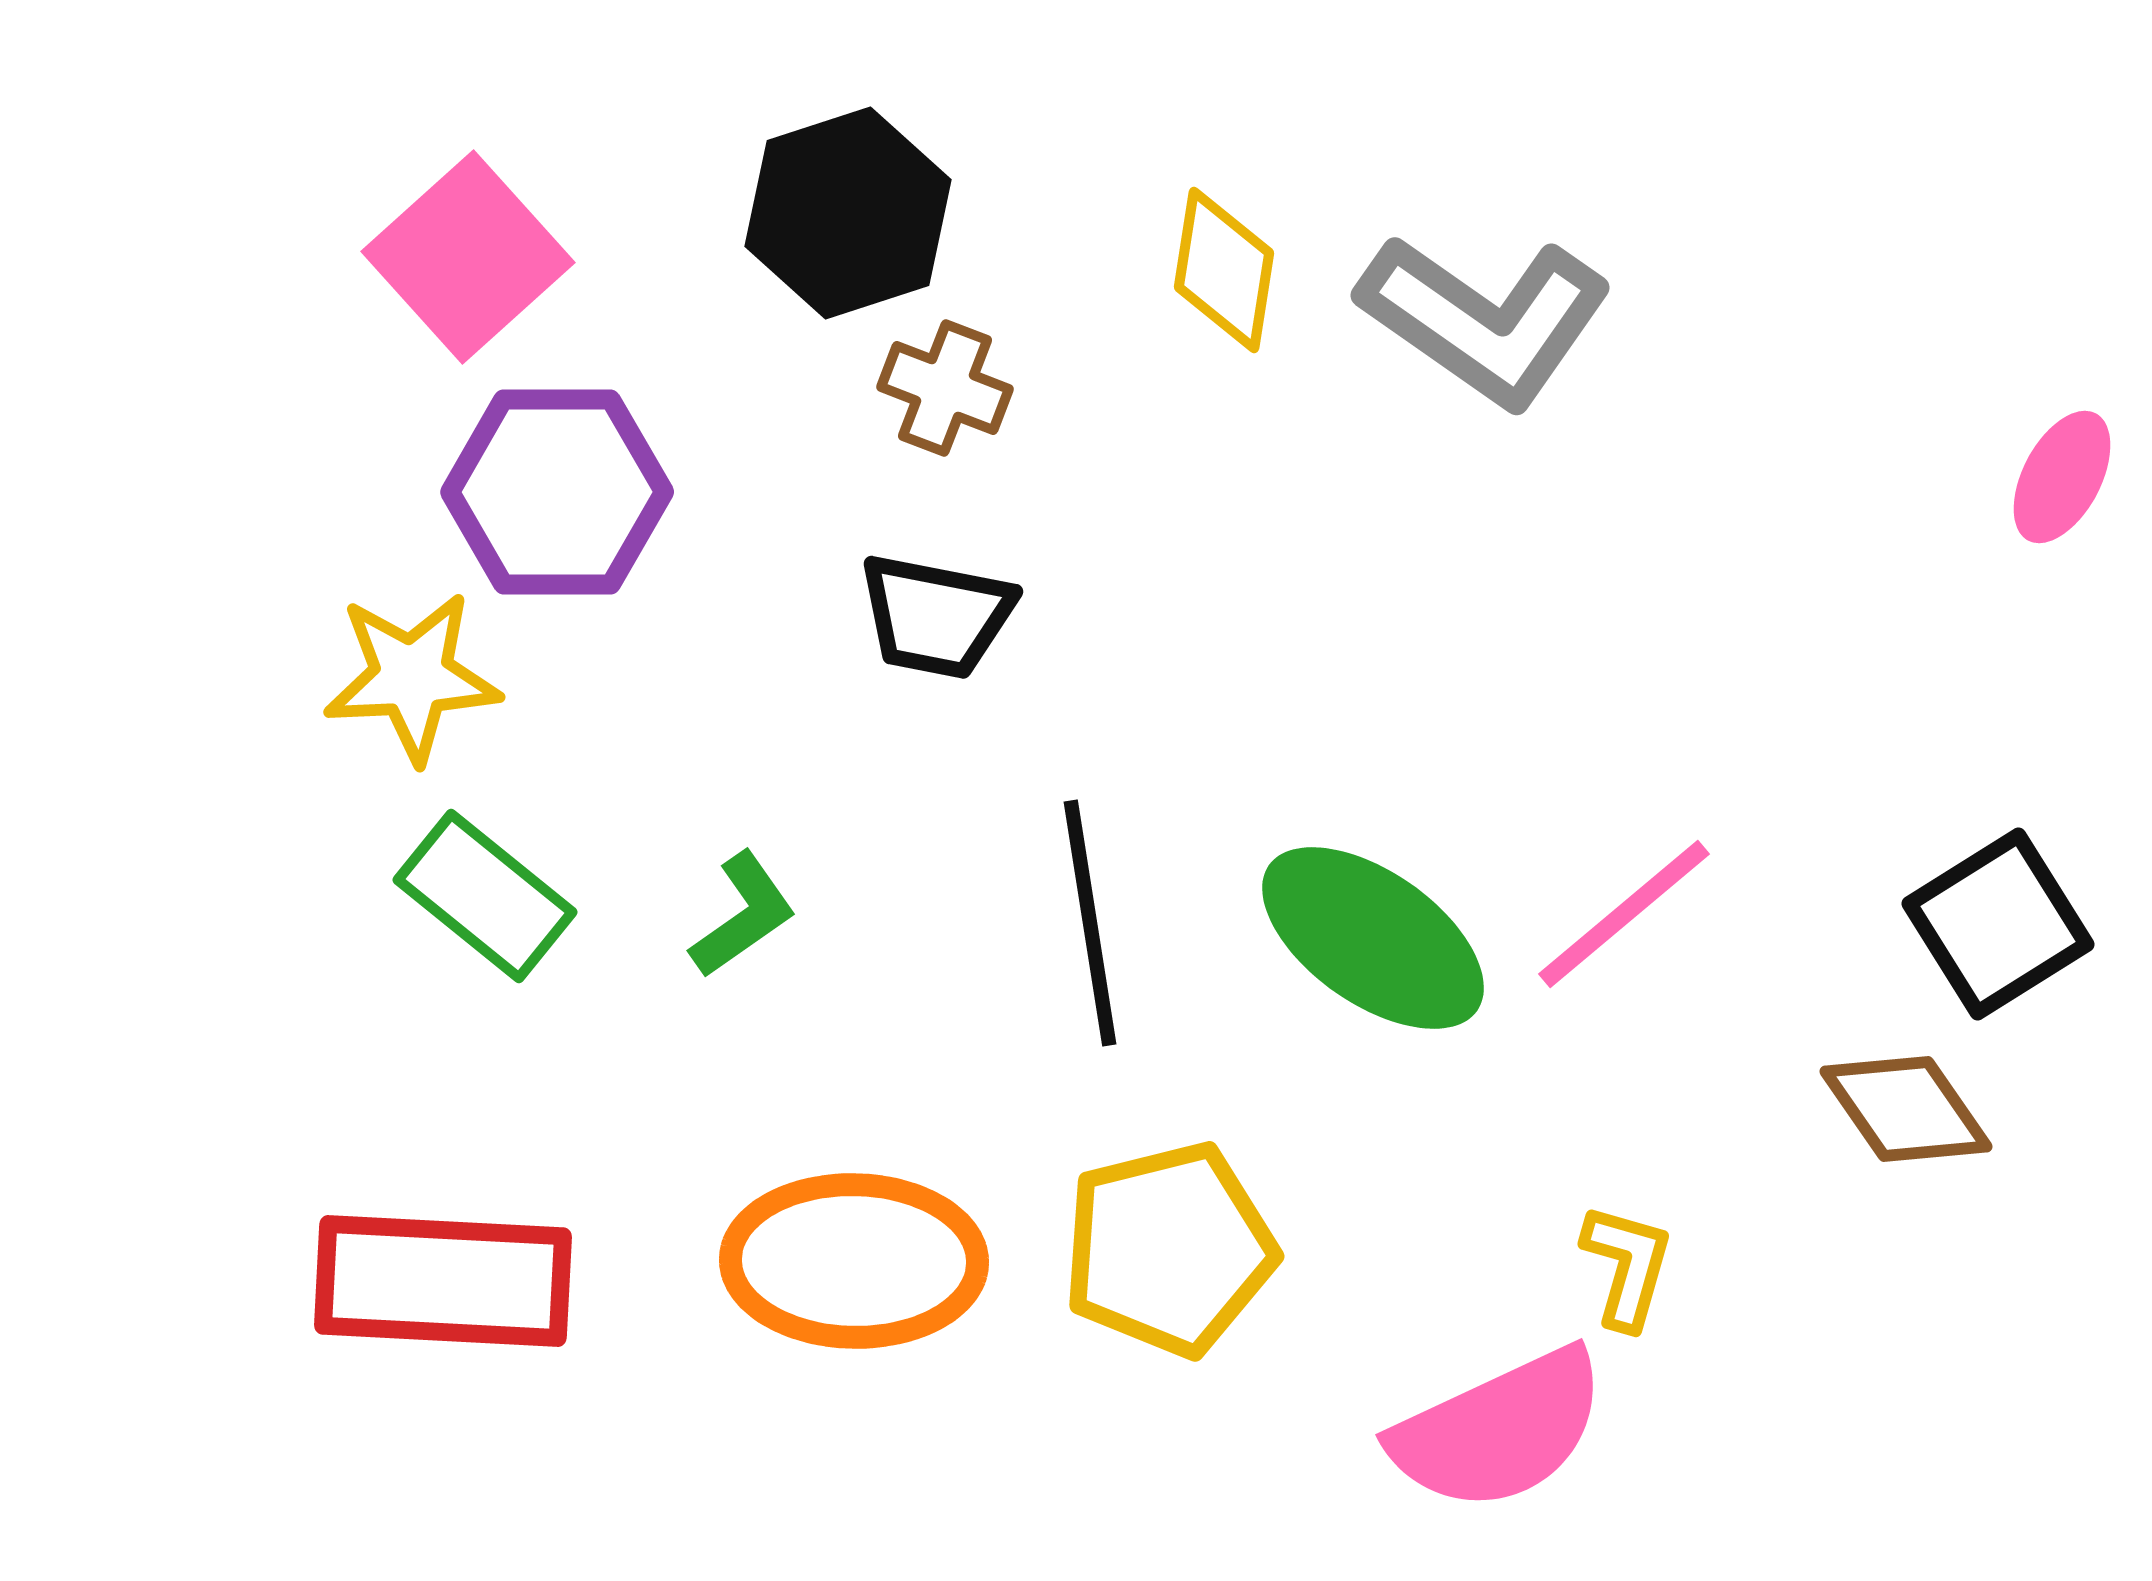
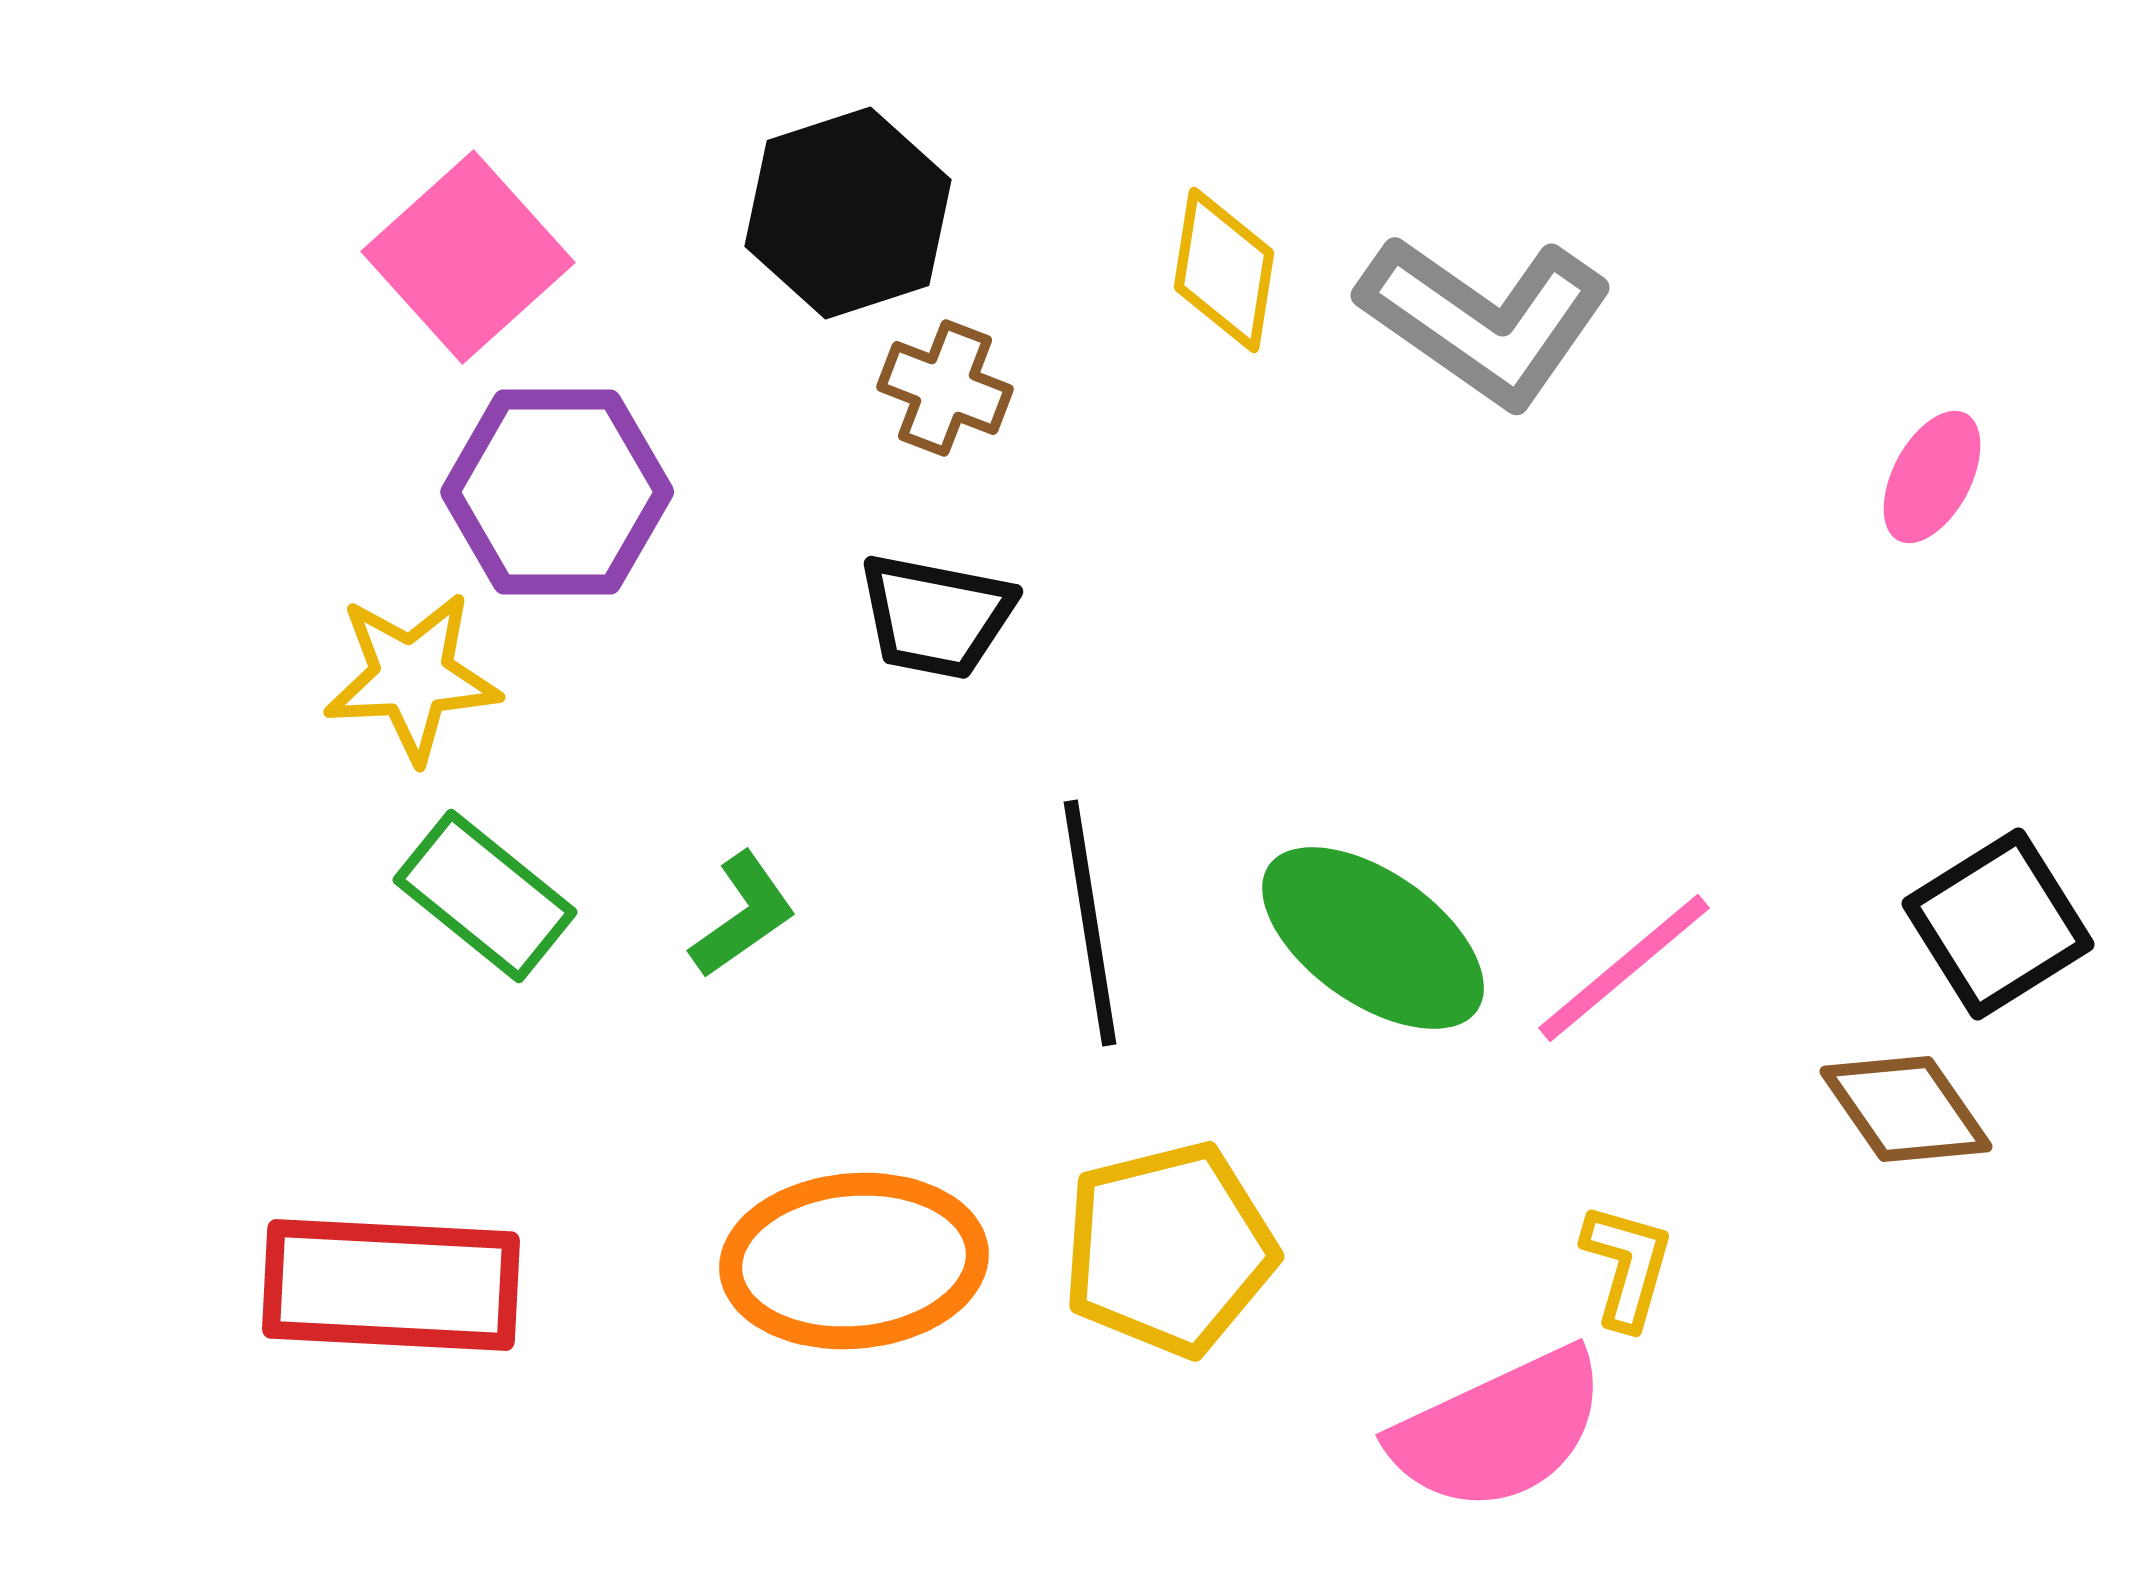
pink ellipse: moved 130 px left
pink line: moved 54 px down
orange ellipse: rotated 6 degrees counterclockwise
red rectangle: moved 52 px left, 4 px down
